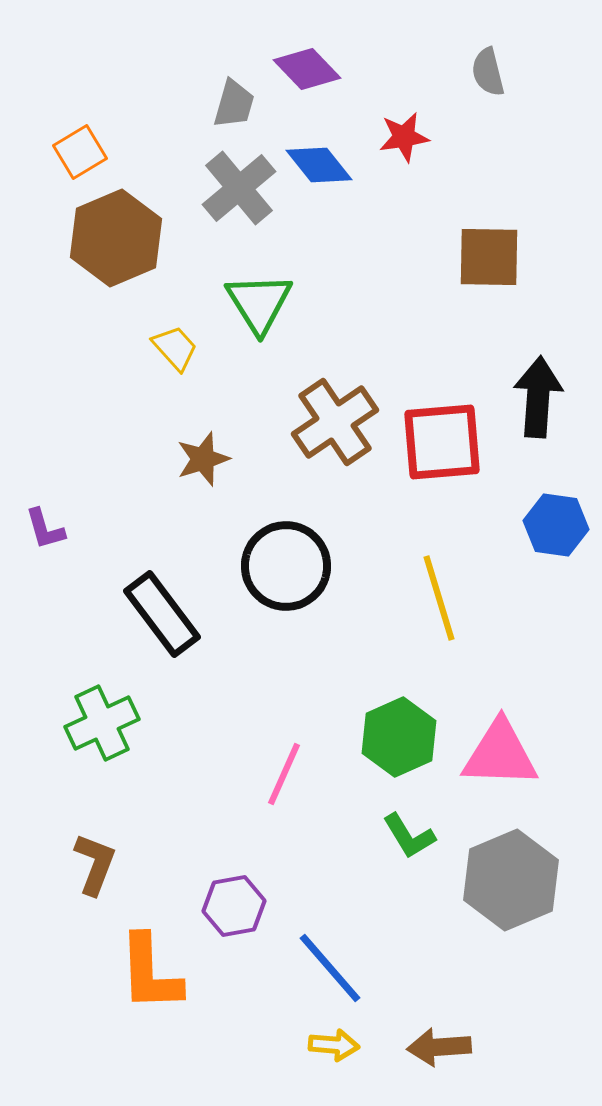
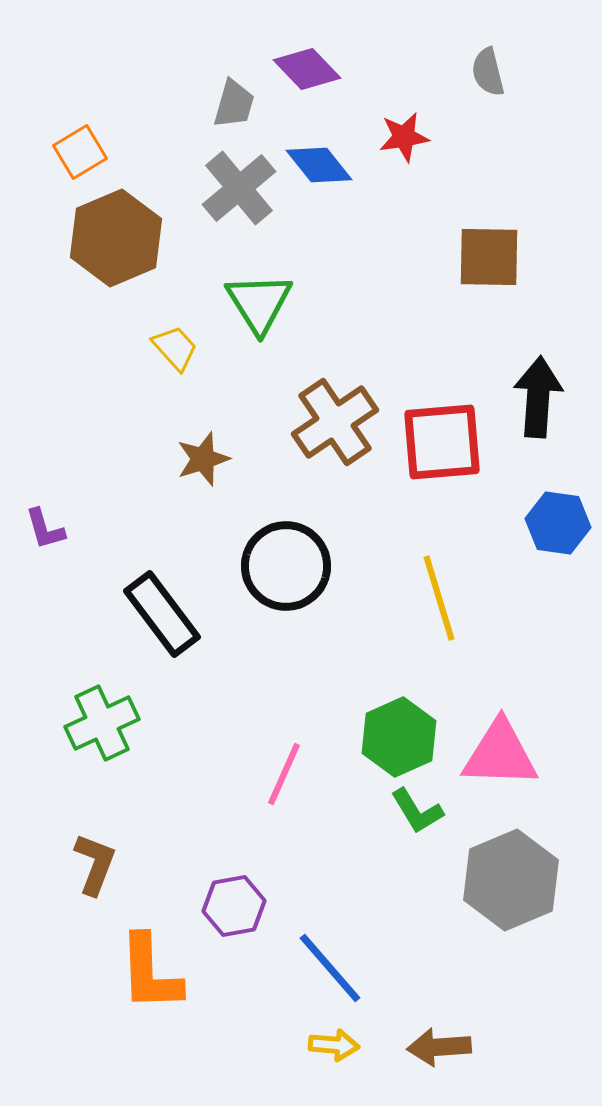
blue hexagon: moved 2 px right, 2 px up
green L-shape: moved 8 px right, 25 px up
